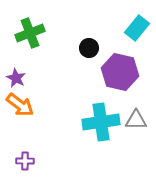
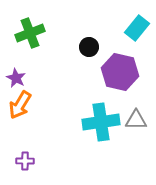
black circle: moved 1 px up
orange arrow: rotated 84 degrees clockwise
